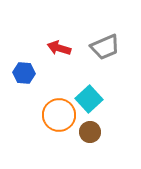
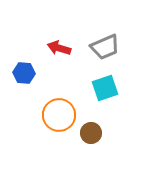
cyan square: moved 16 px right, 11 px up; rotated 24 degrees clockwise
brown circle: moved 1 px right, 1 px down
